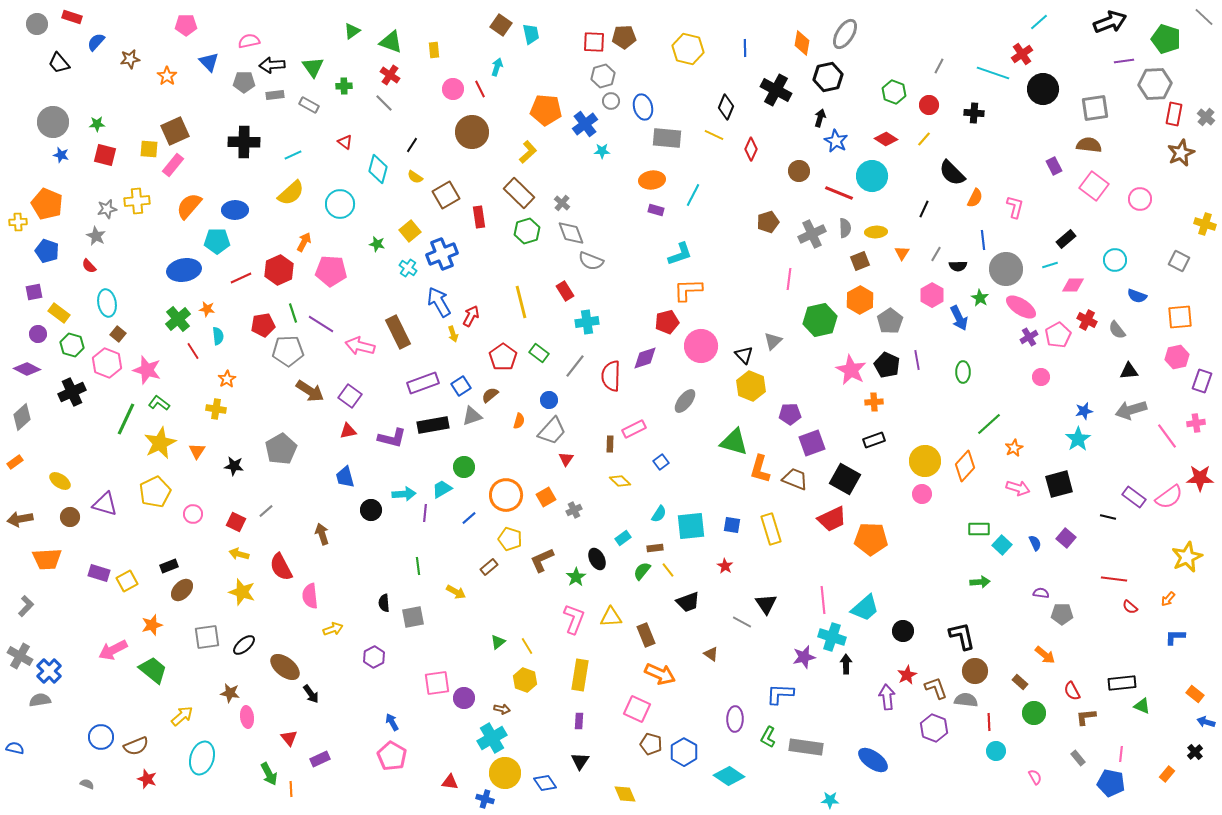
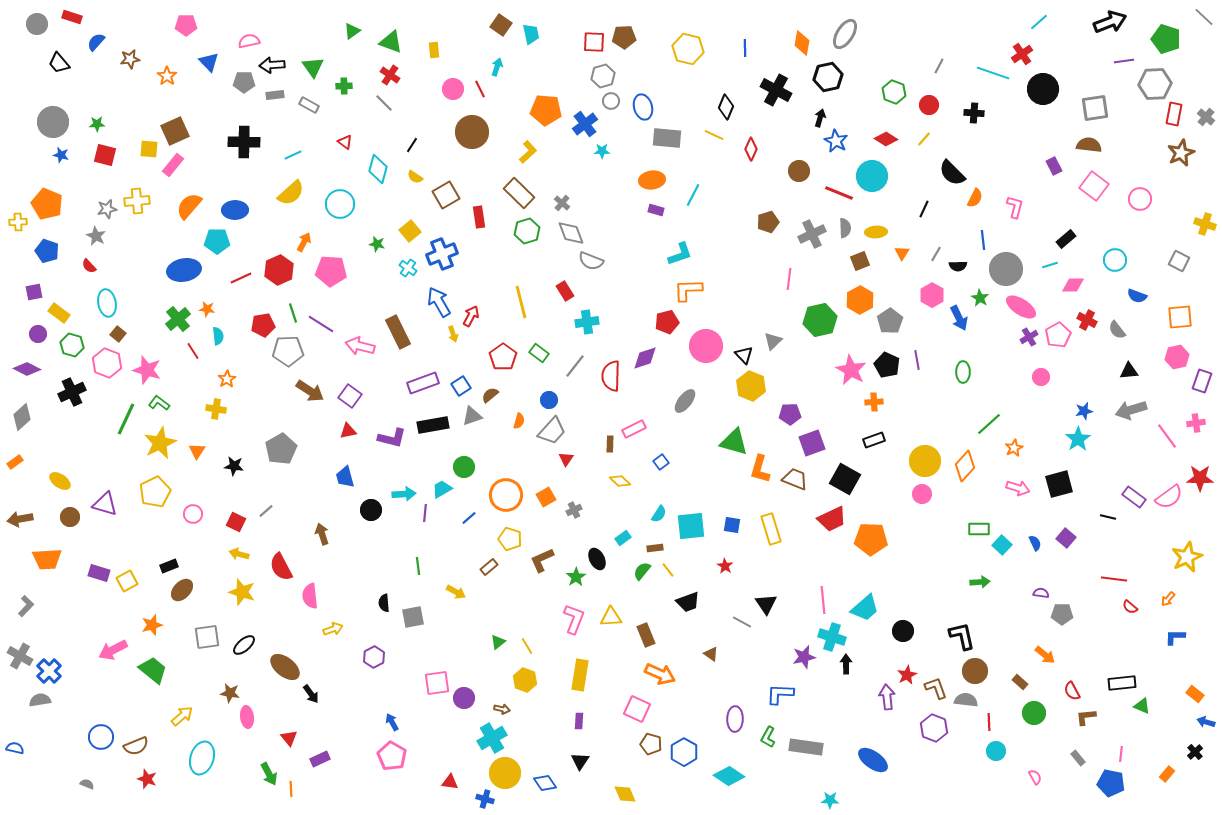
pink circle at (701, 346): moved 5 px right
